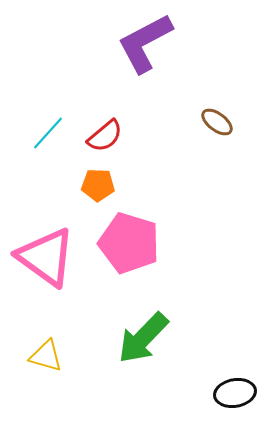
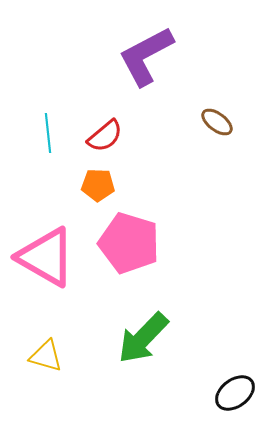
purple L-shape: moved 1 px right, 13 px down
cyan line: rotated 48 degrees counterclockwise
pink triangle: rotated 6 degrees counterclockwise
black ellipse: rotated 27 degrees counterclockwise
